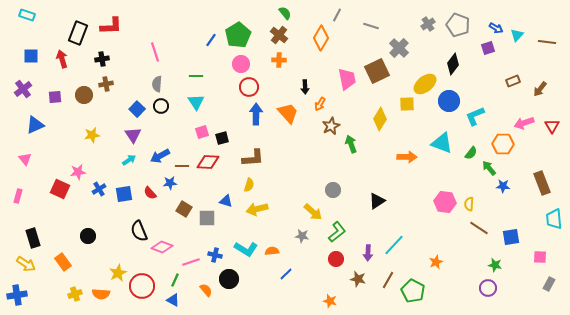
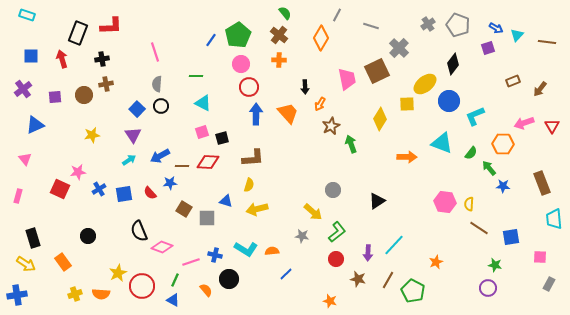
cyan triangle at (196, 102): moved 7 px right, 1 px down; rotated 30 degrees counterclockwise
